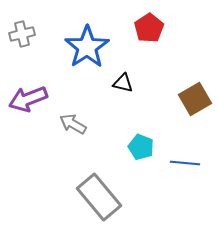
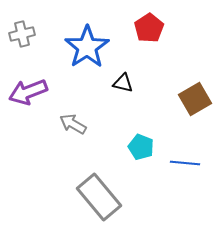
purple arrow: moved 7 px up
